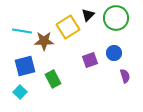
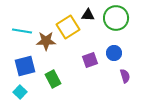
black triangle: rotated 48 degrees clockwise
brown star: moved 2 px right
